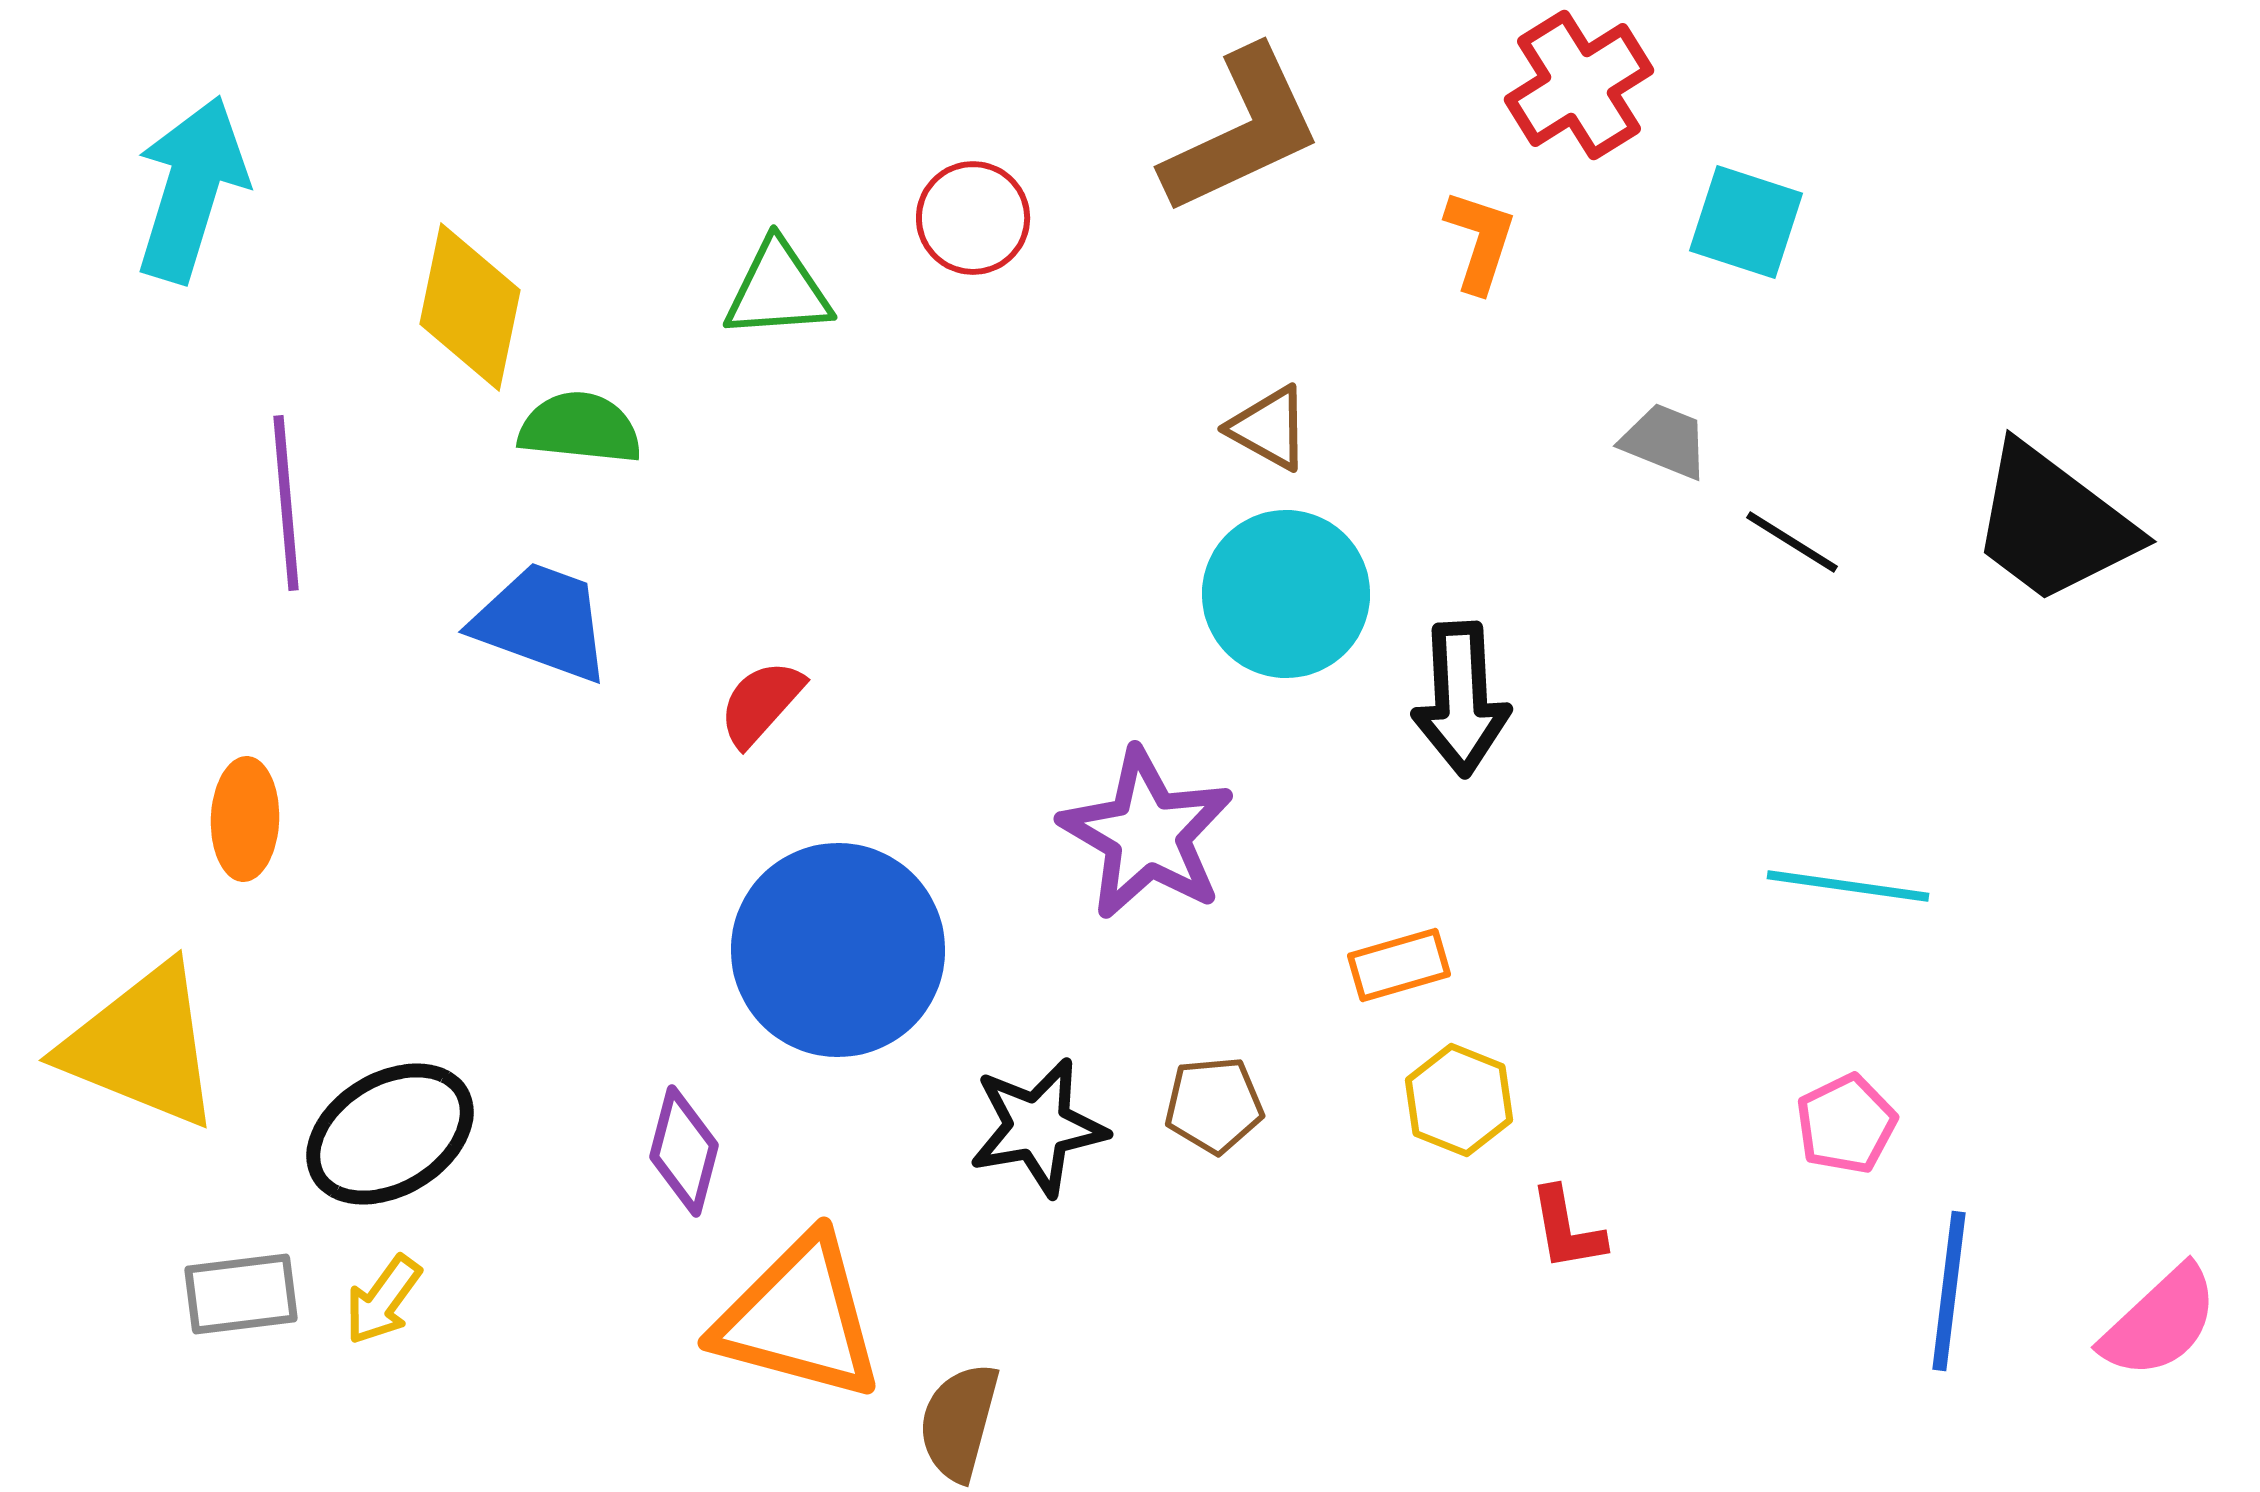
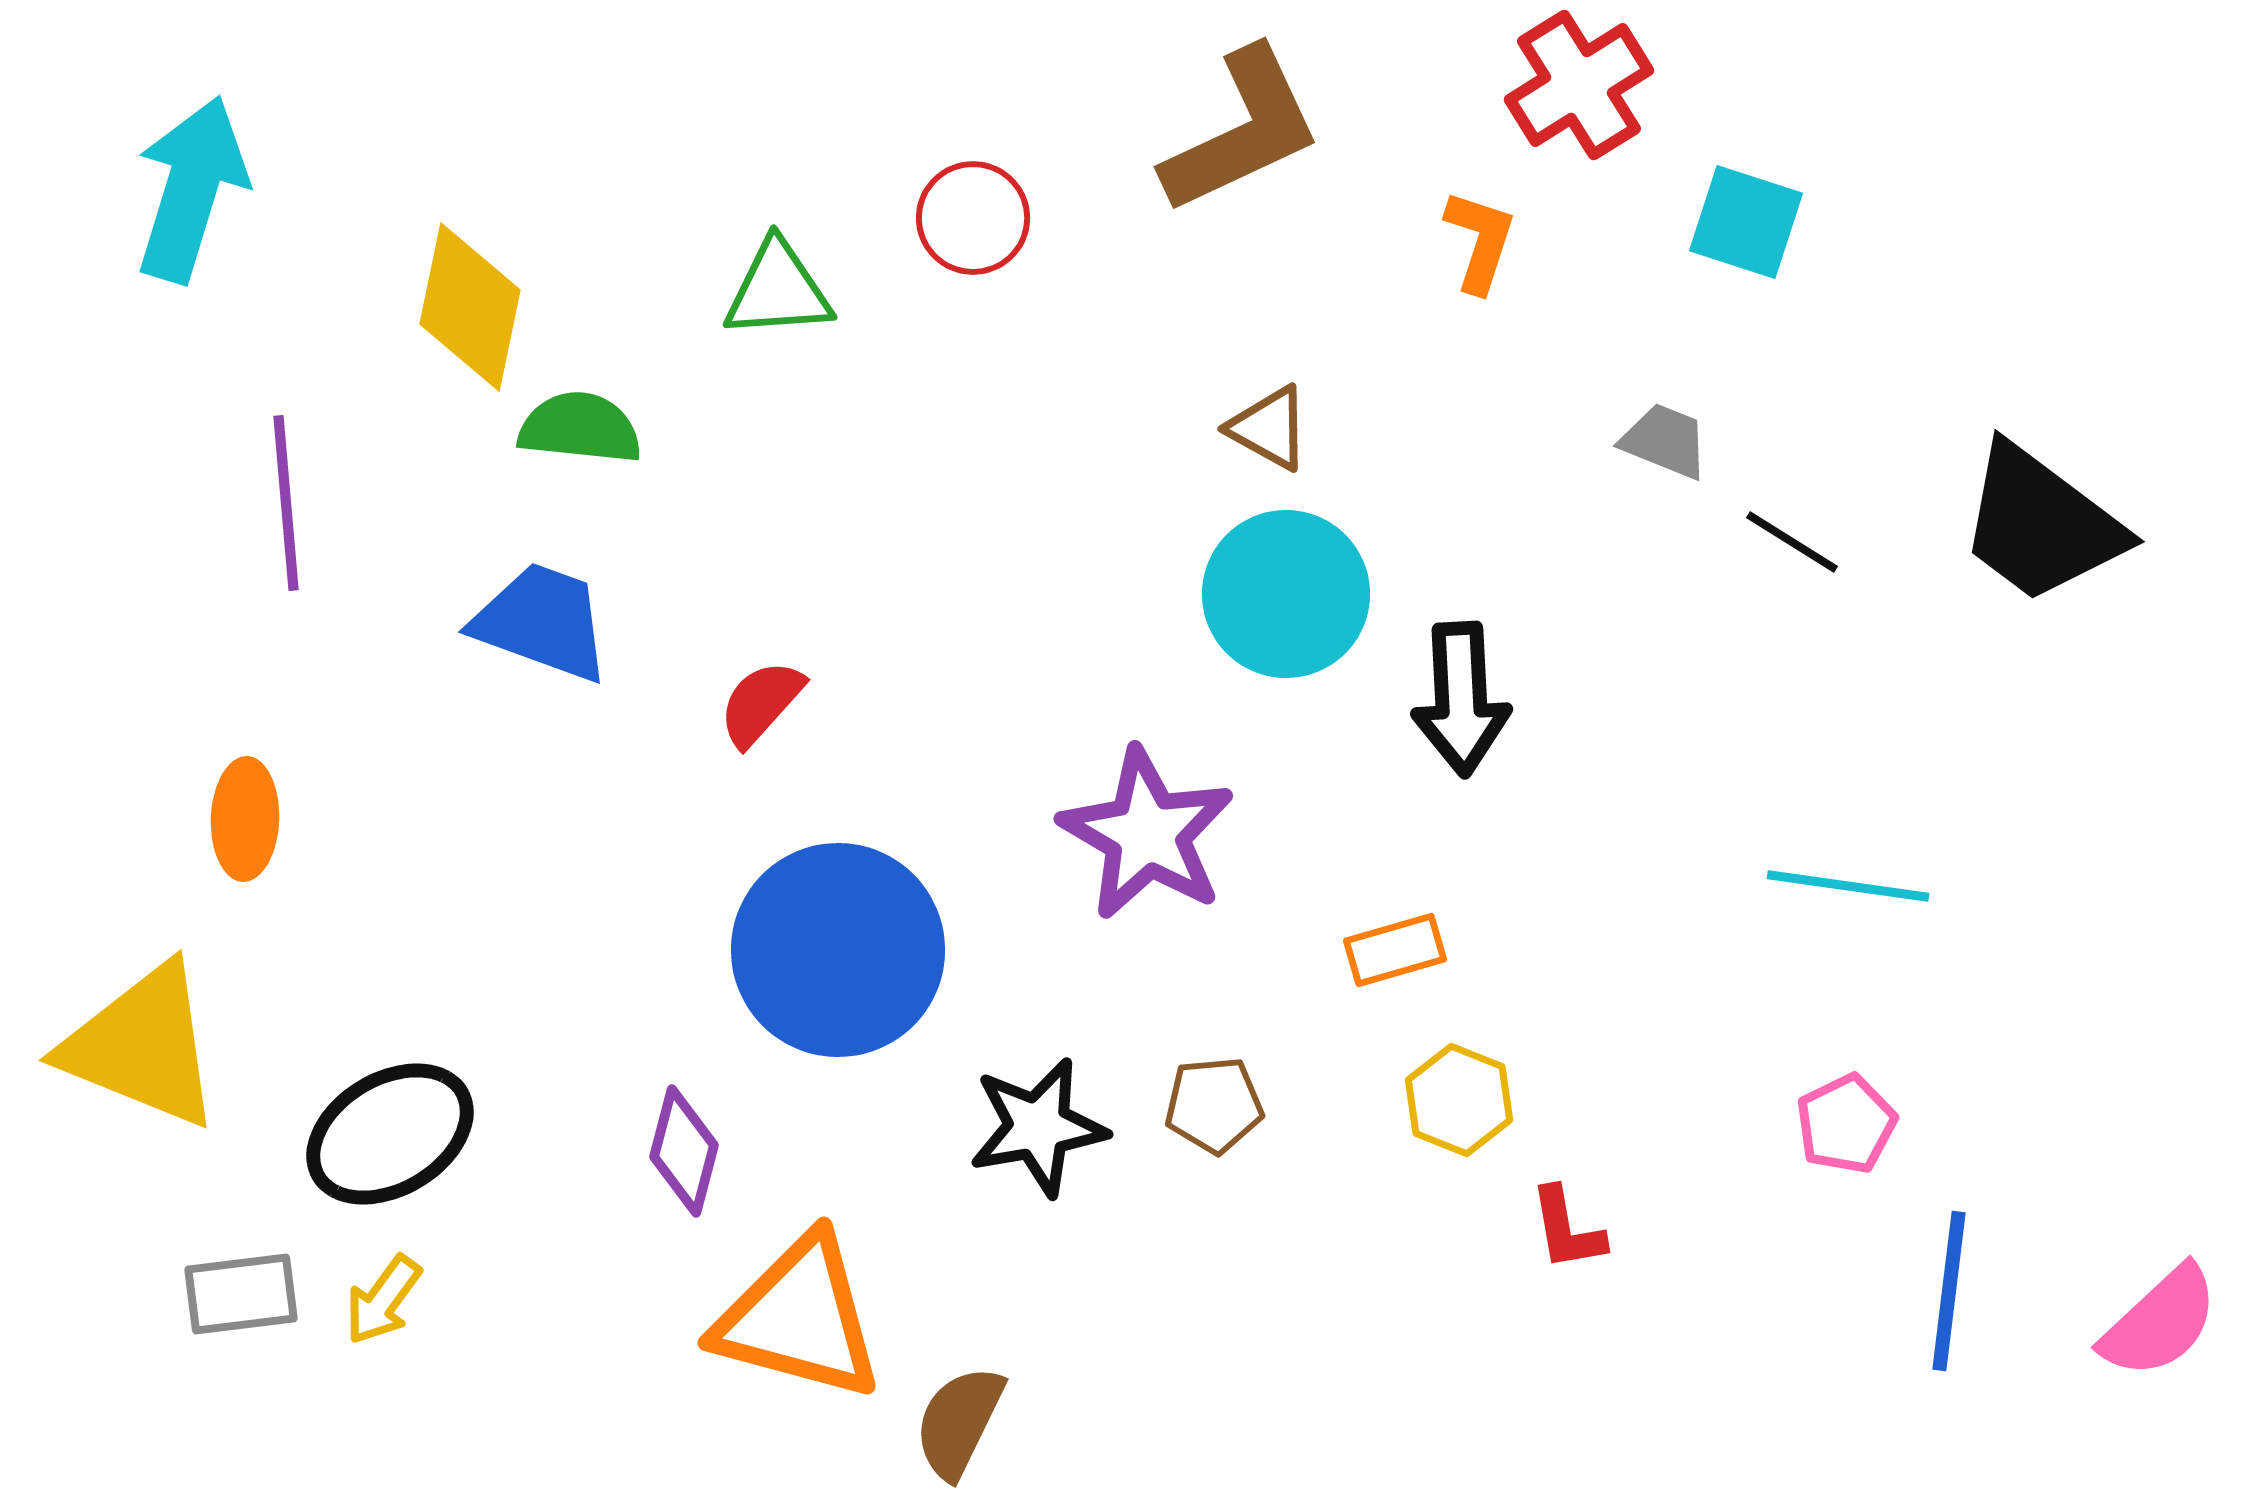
black trapezoid: moved 12 px left
orange rectangle: moved 4 px left, 15 px up
brown semicircle: rotated 11 degrees clockwise
